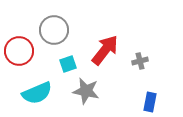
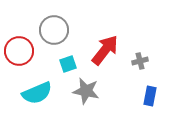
blue rectangle: moved 6 px up
